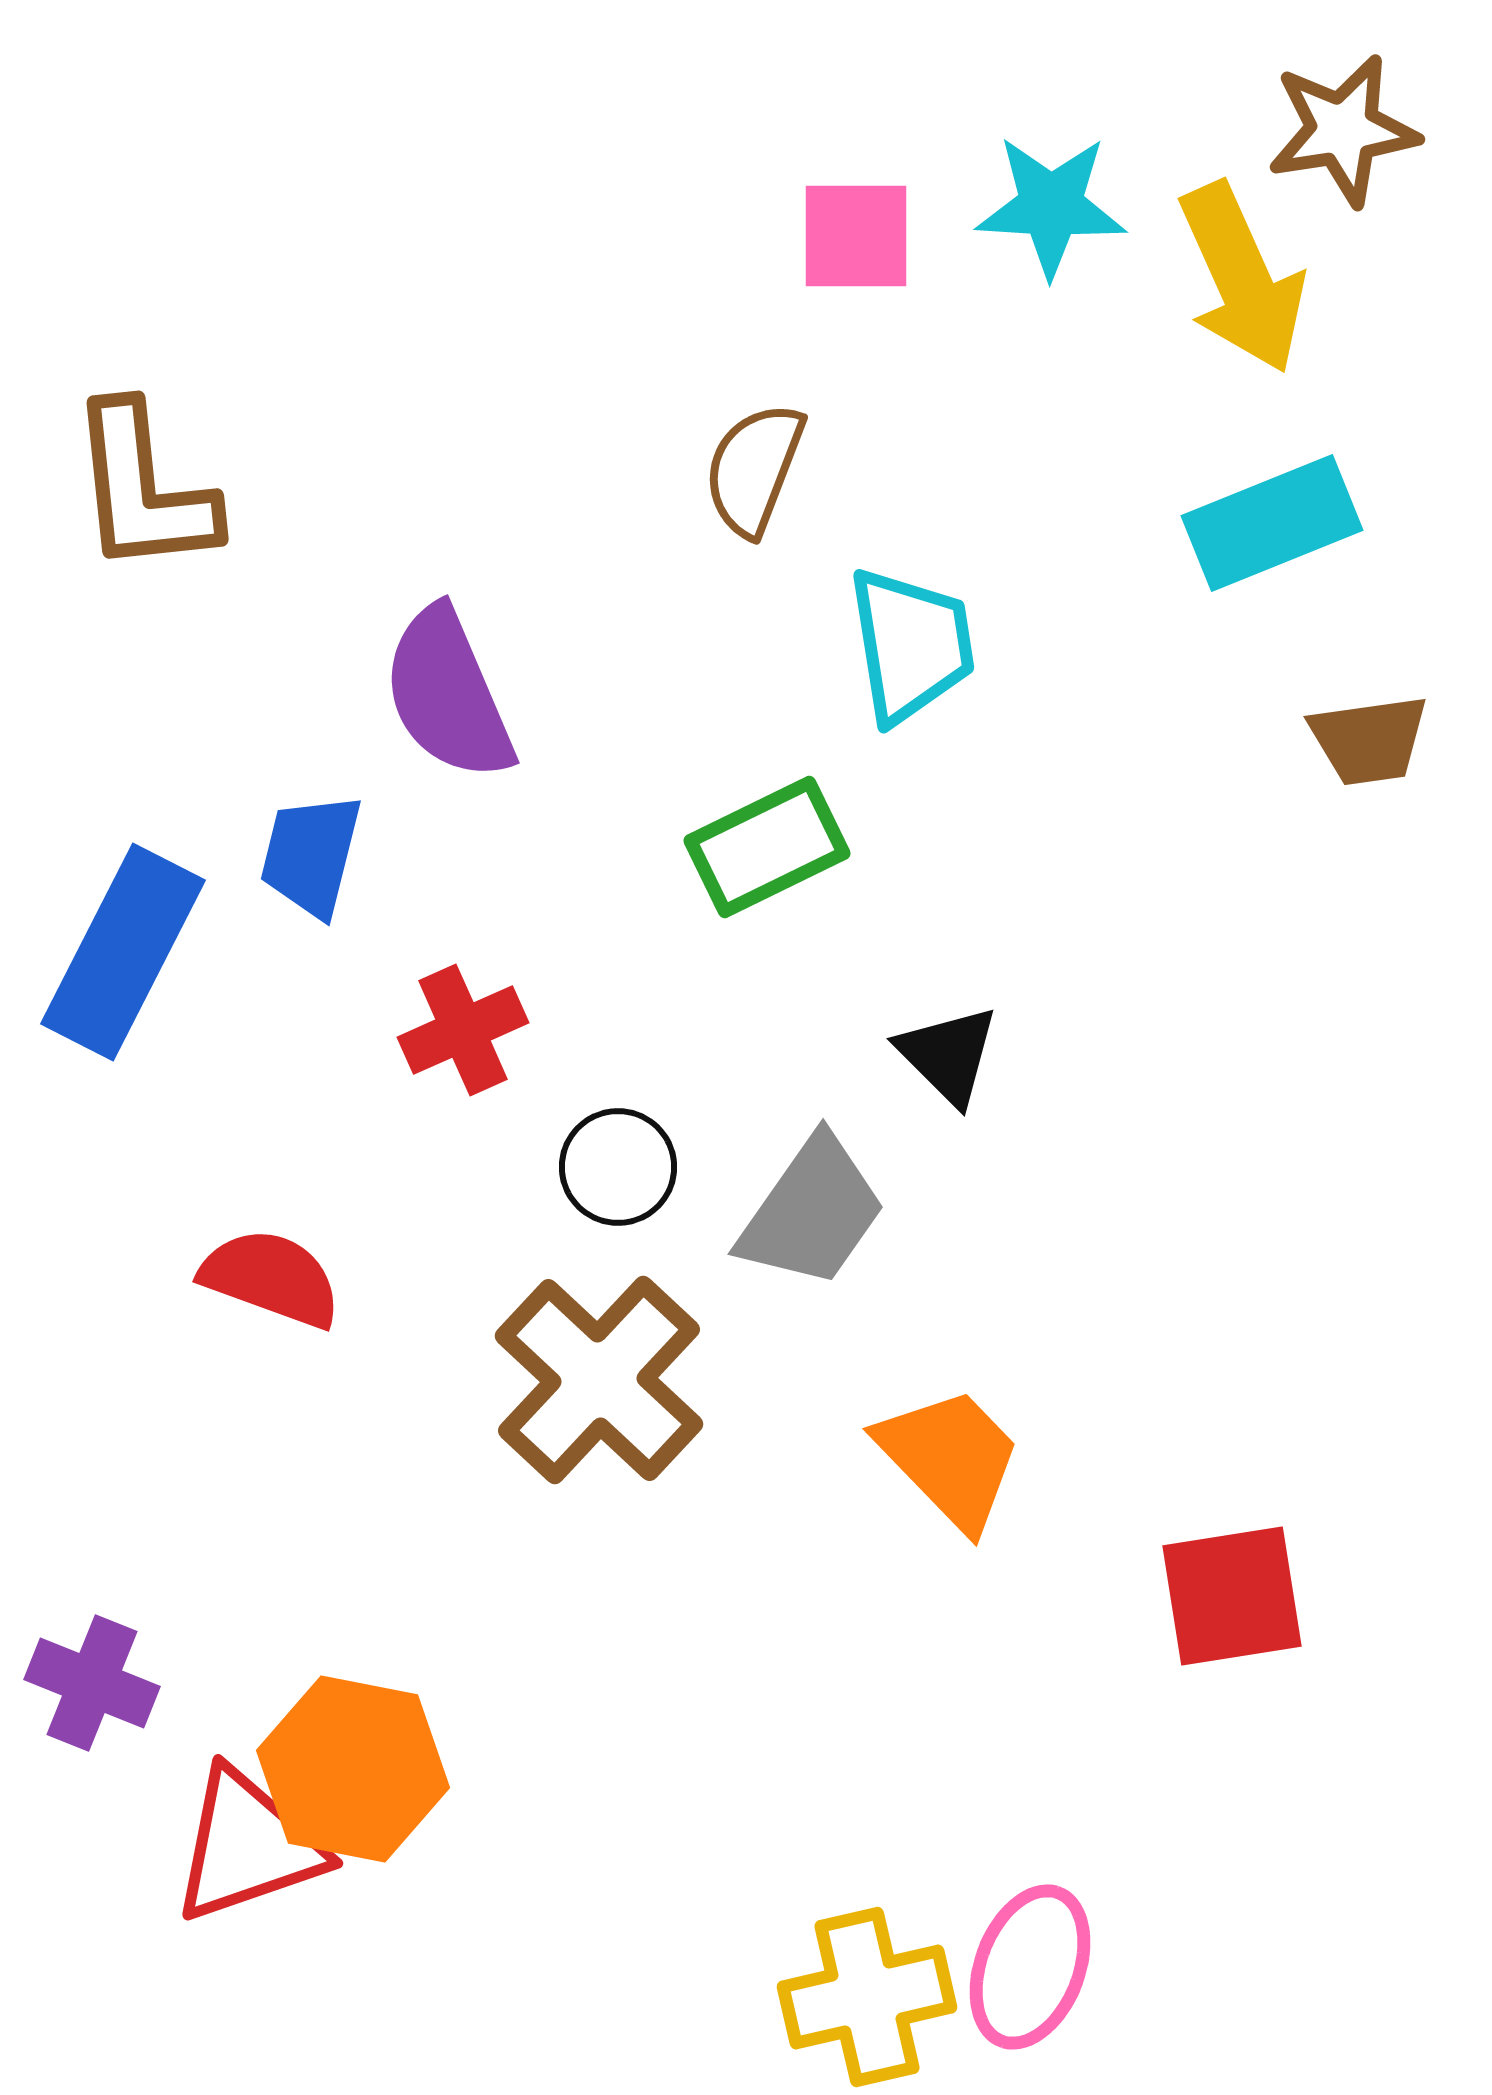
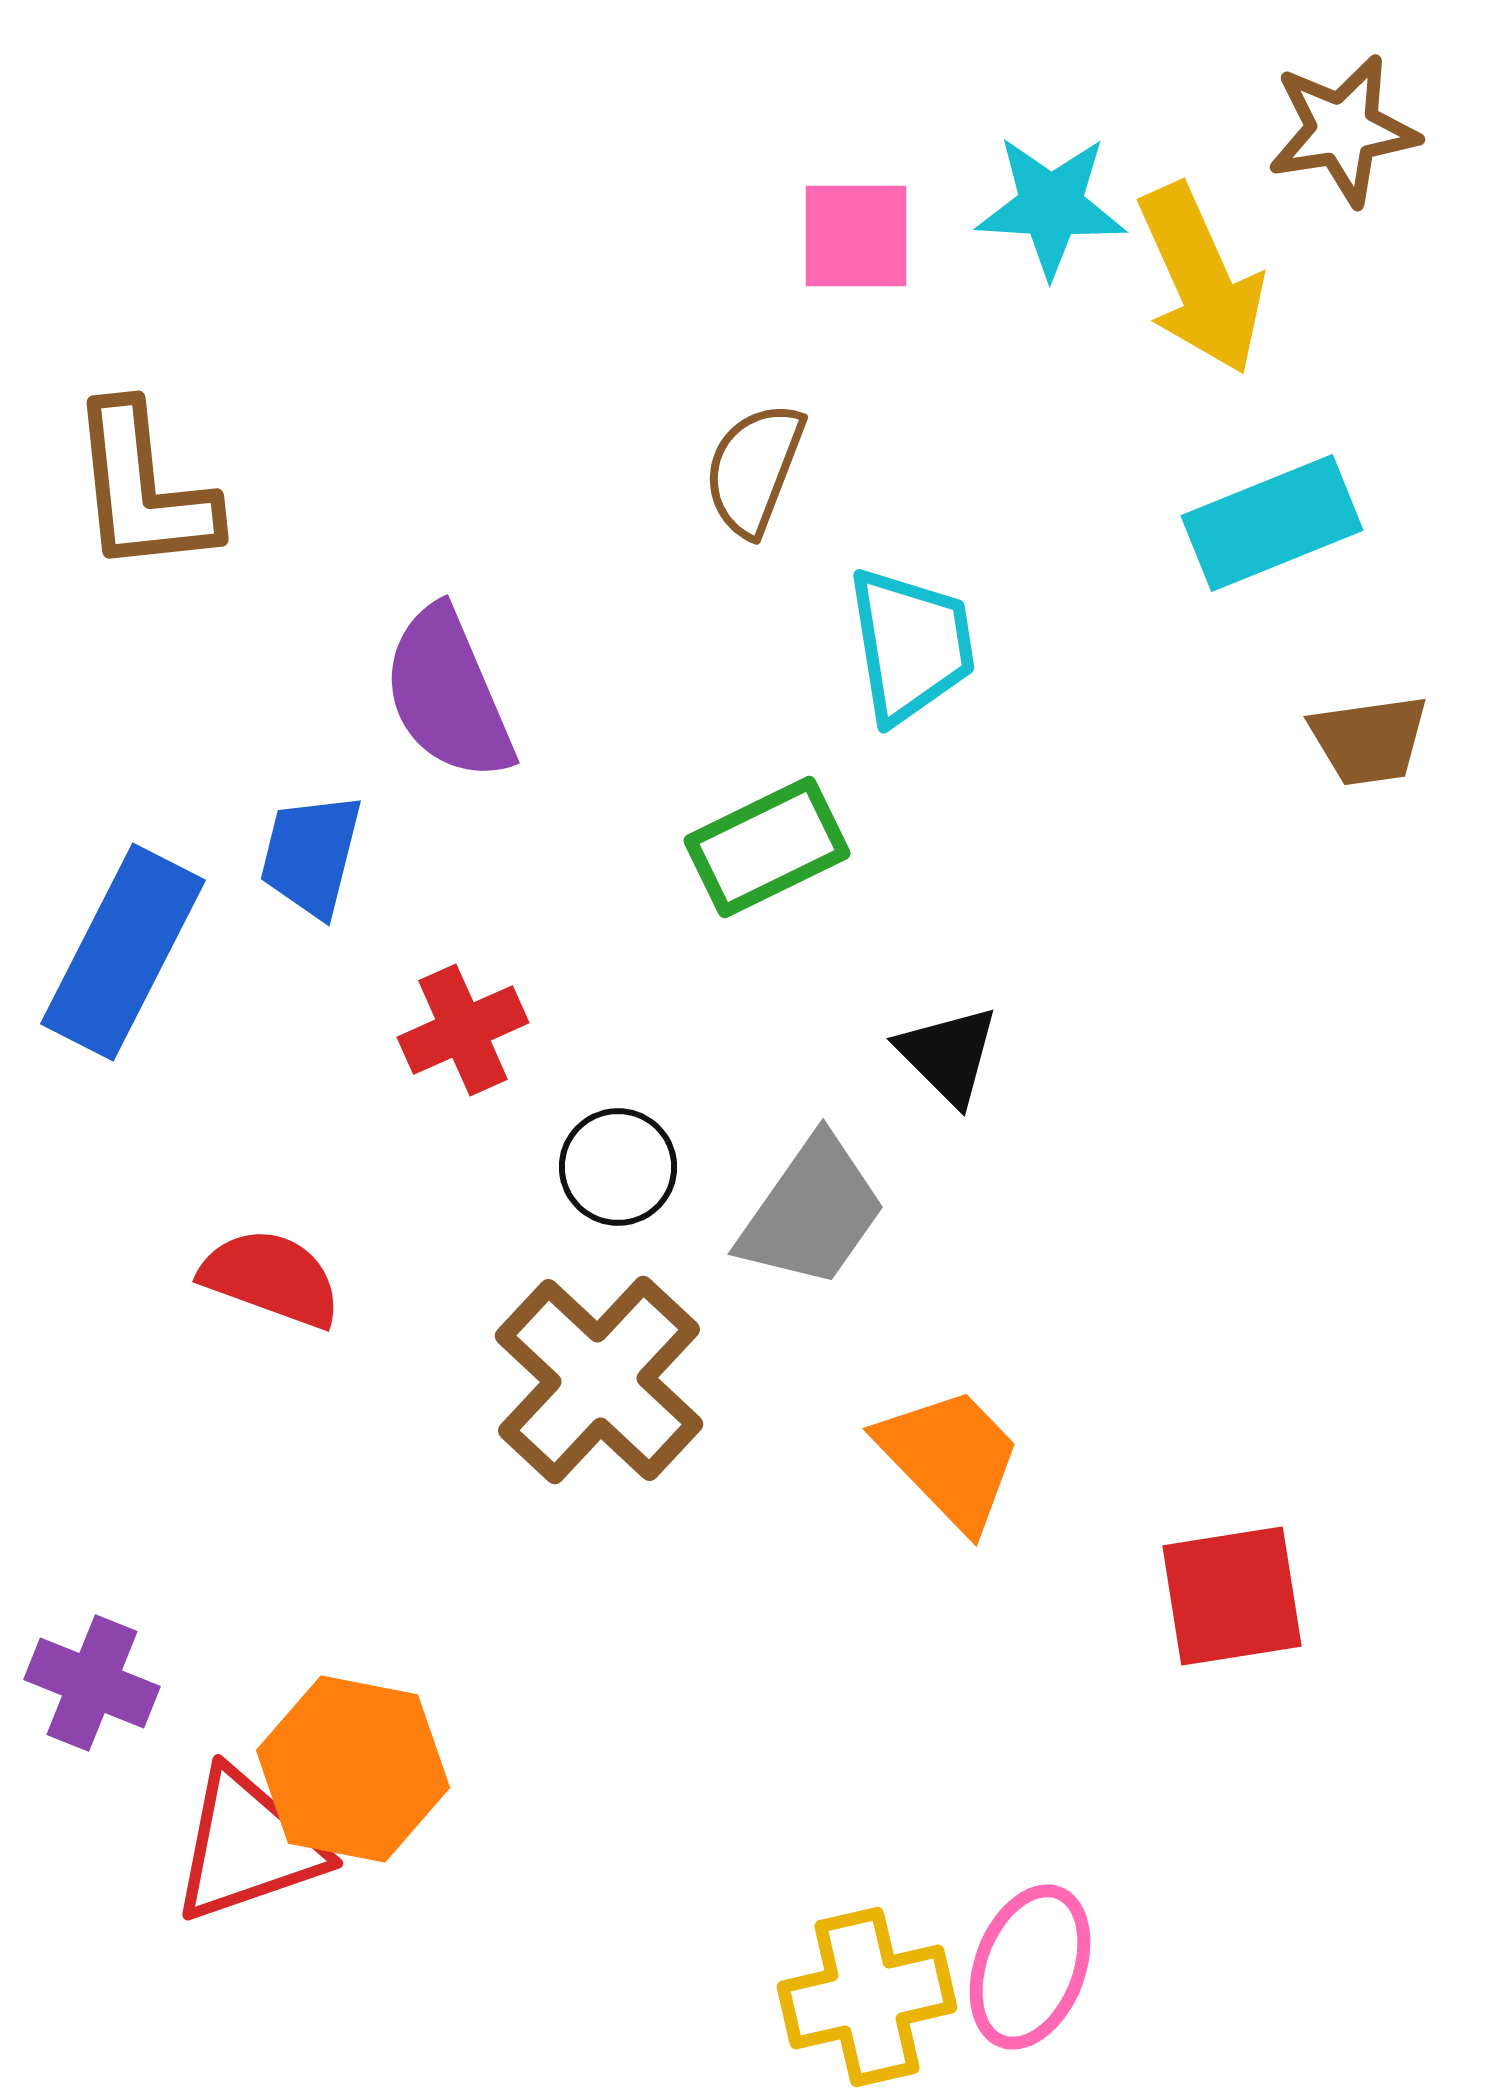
yellow arrow: moved 41 px left, 1 px down
